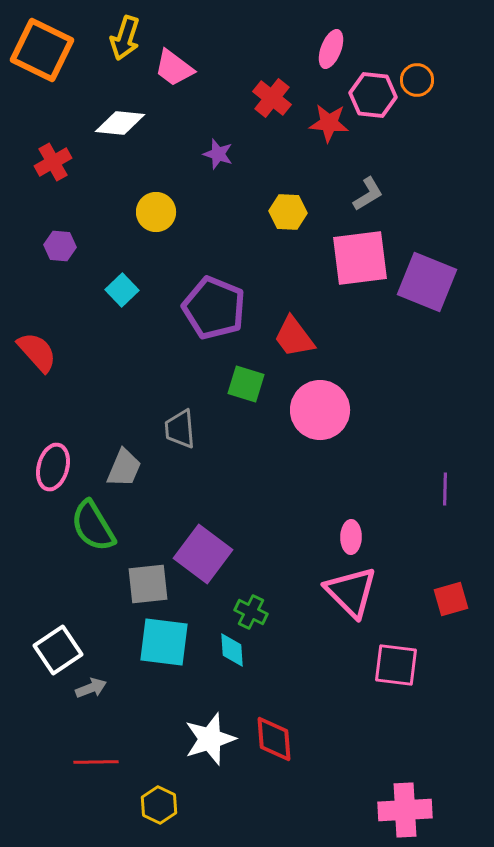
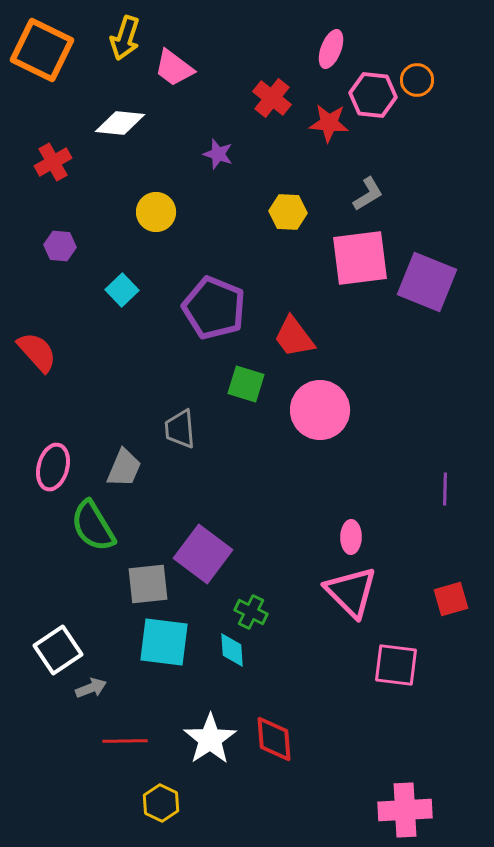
white star at (210, 739): rotated 16 degrees counterclockwise
red line at (96, 762): moved 29 px right, 21 px up
yellow hexagon at (159, 805): moved 2 px right, 2 px up
